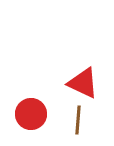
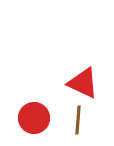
red circle: moved 3 px right, 4 px down
